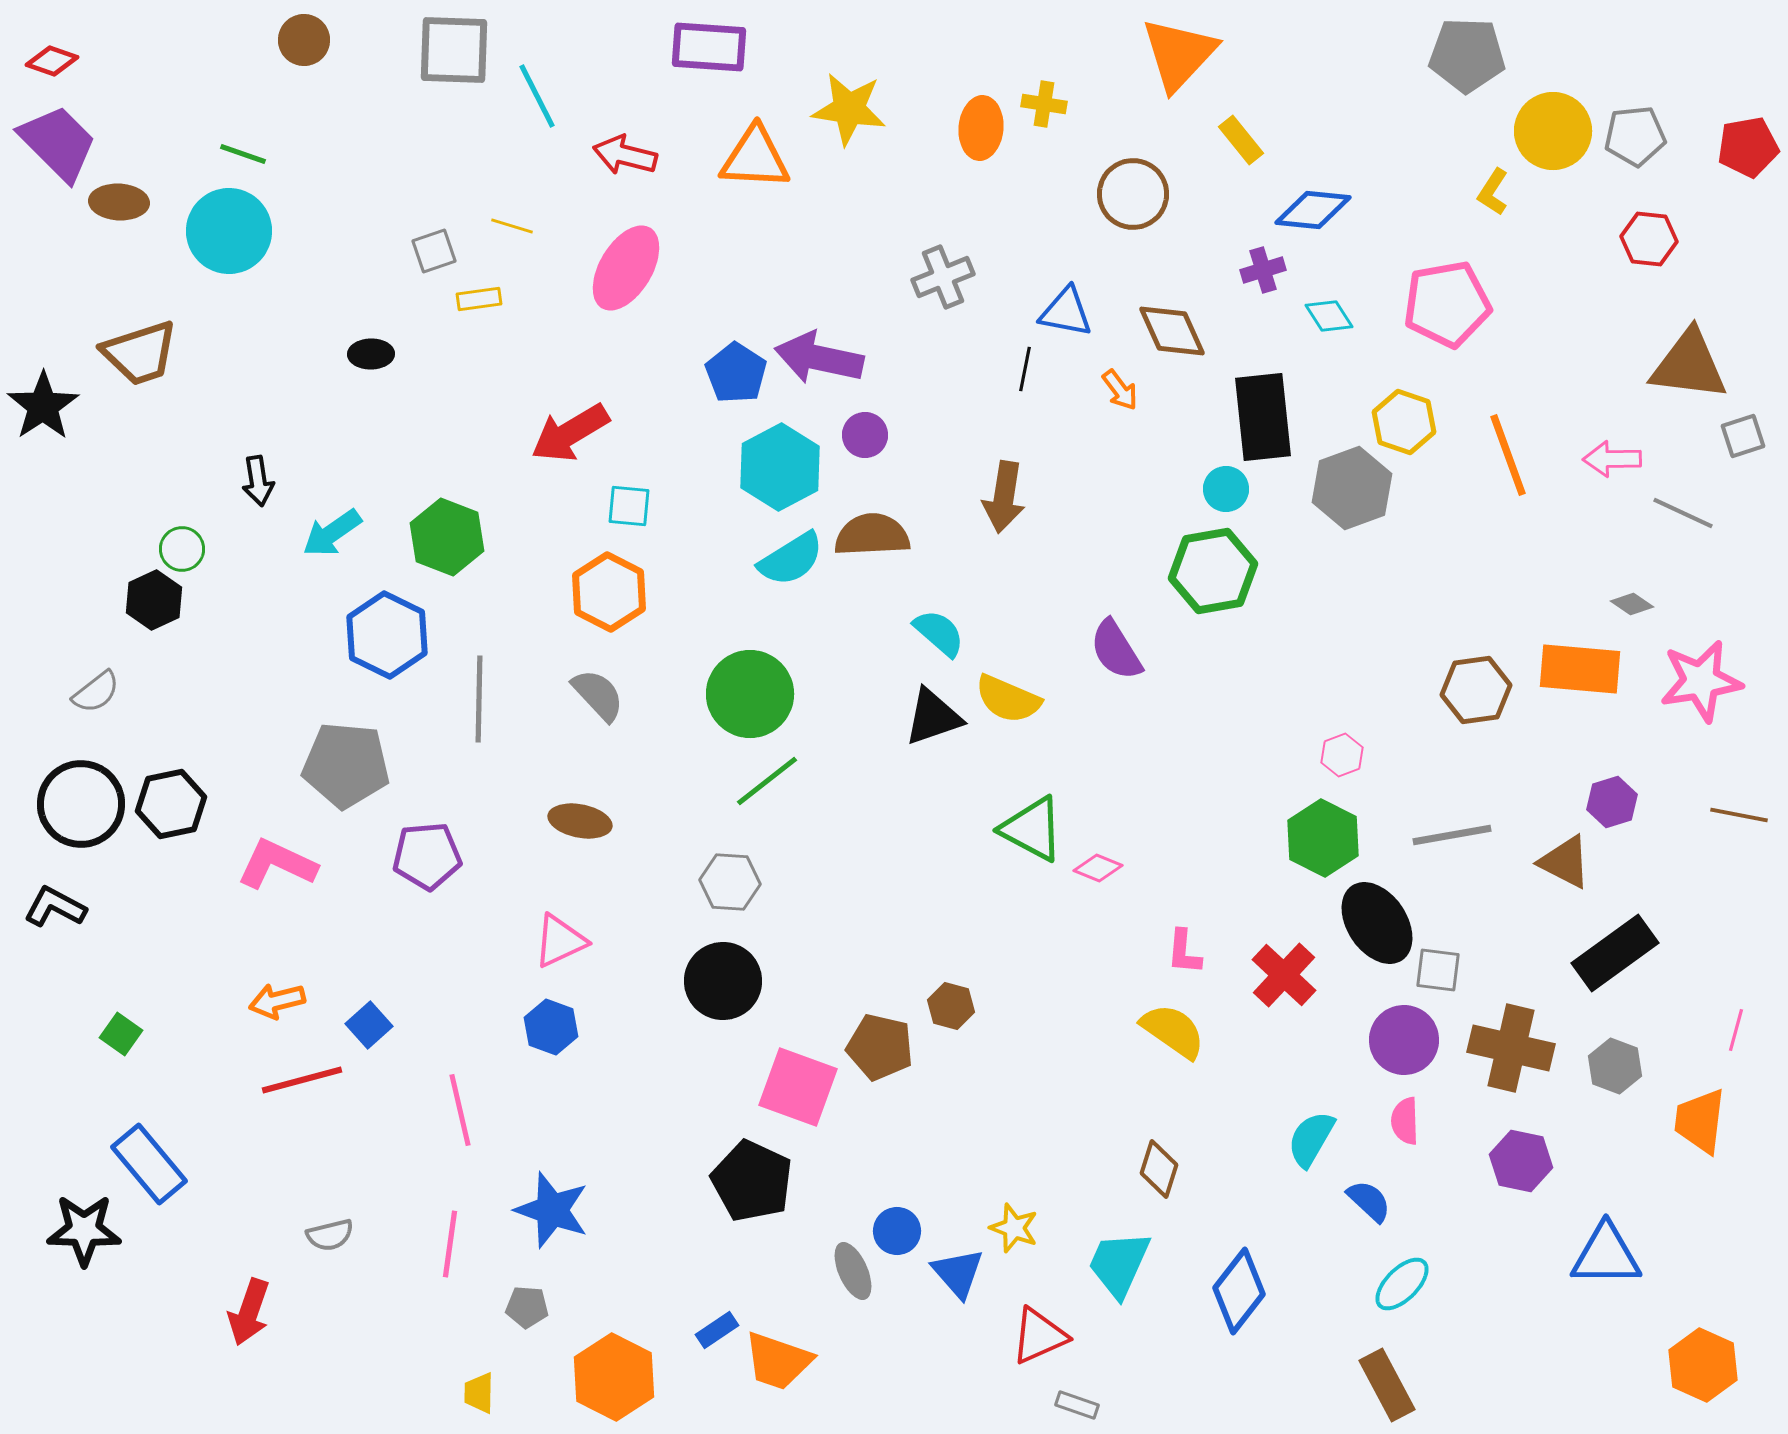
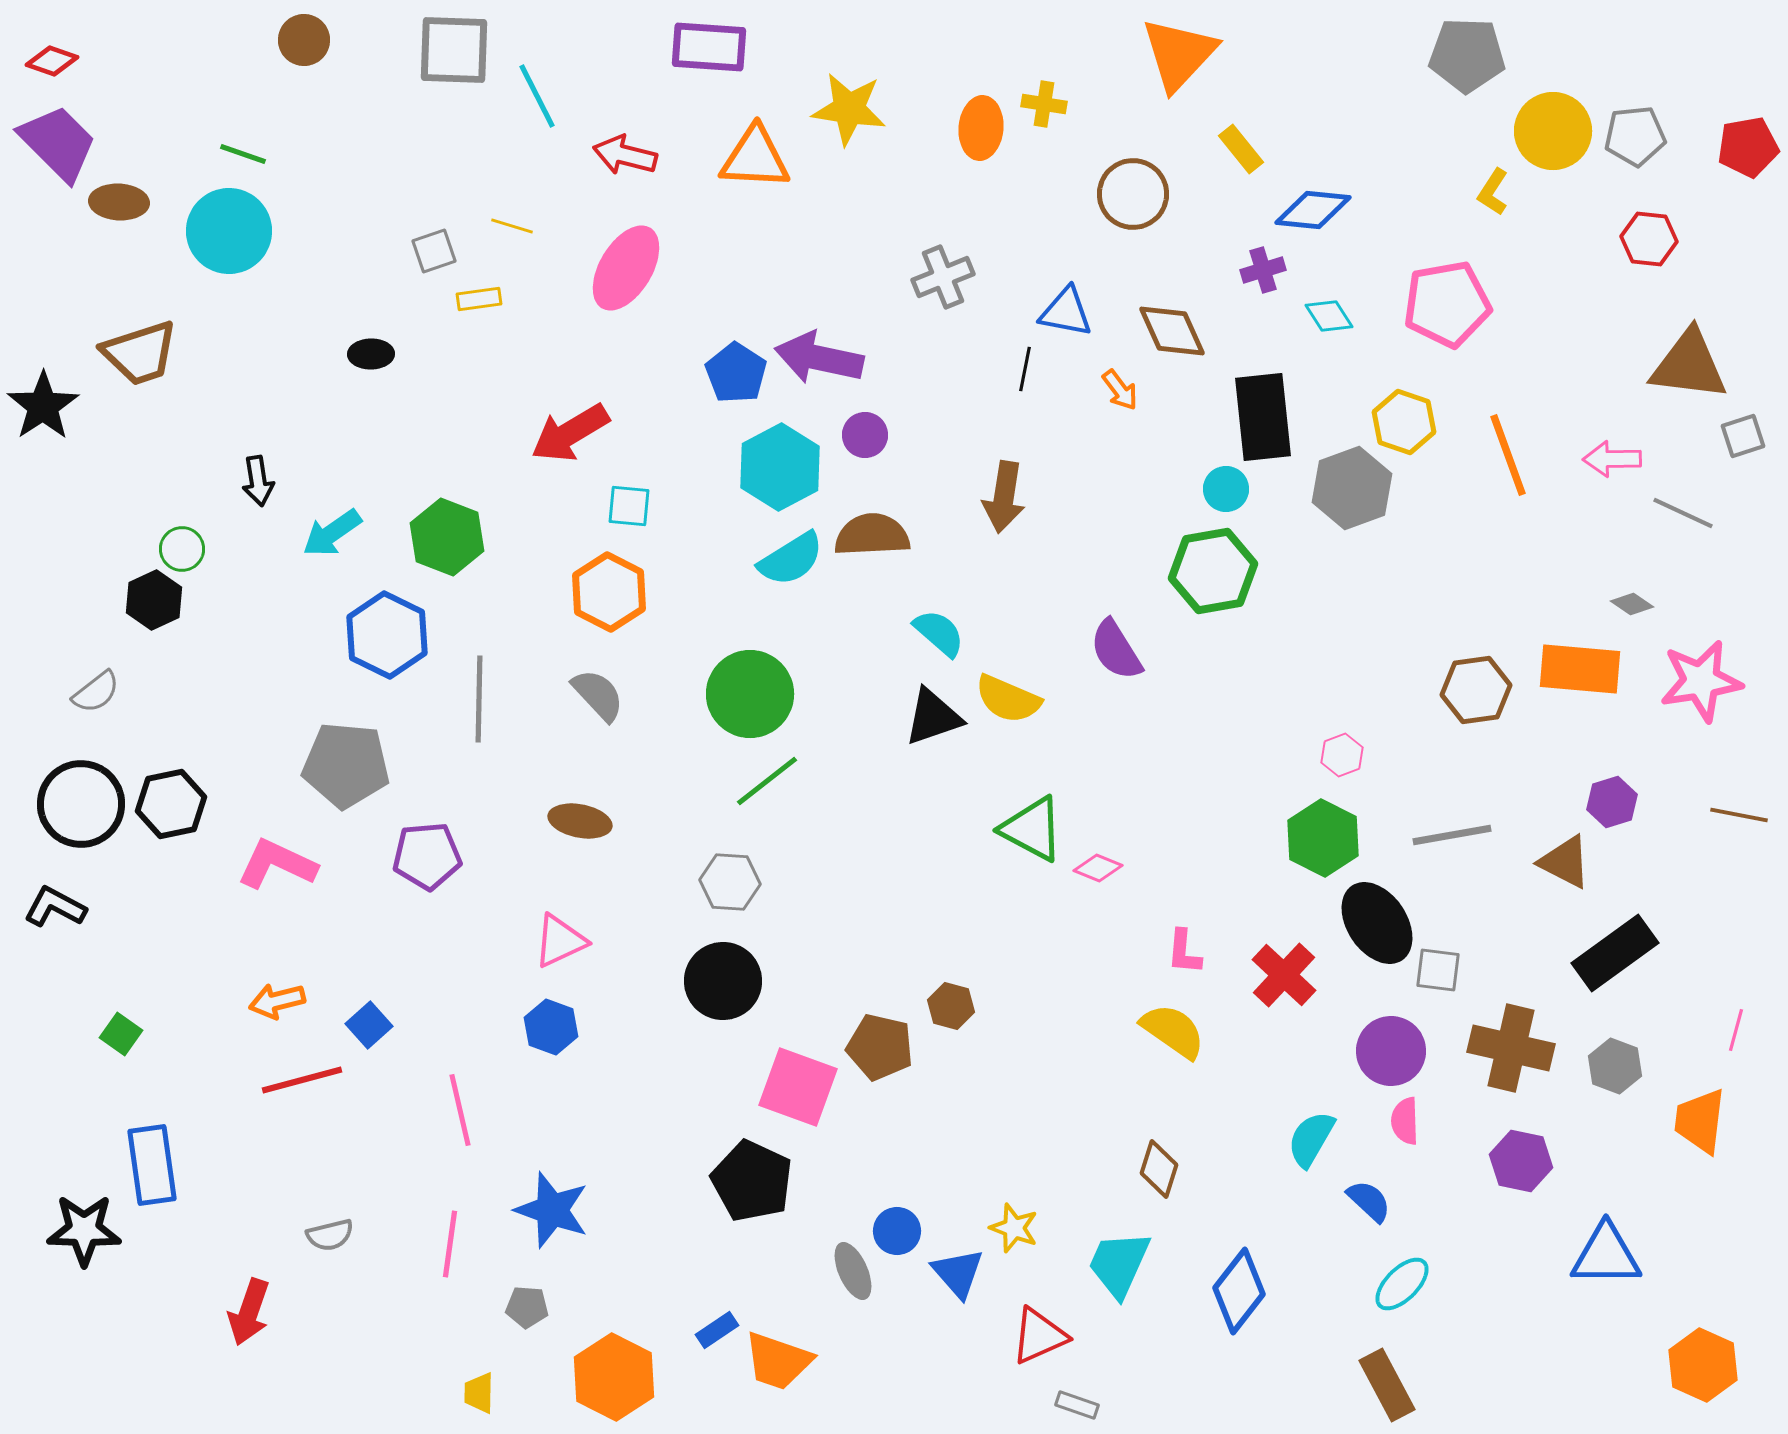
yellow rectangle at (1241, 140): moved 9 px down
purple circle at (1404, 1040): moved 13 px left, 11 px down
blue rectangle at (149, 1164): moved 3 px right, 1 px down; rotated 32 degrees clockwise
